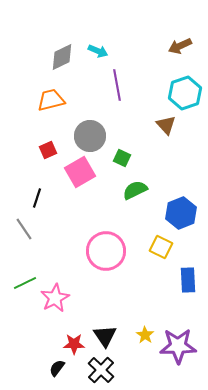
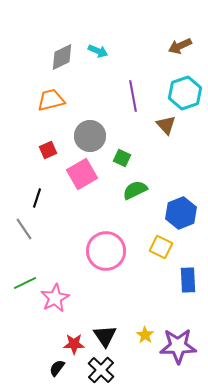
purple line: moved 16 px right, 11 px down
pink square: moved 2 px right, 2 px down
